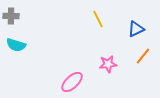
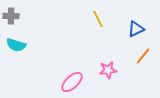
pink star: moved 6 px down
